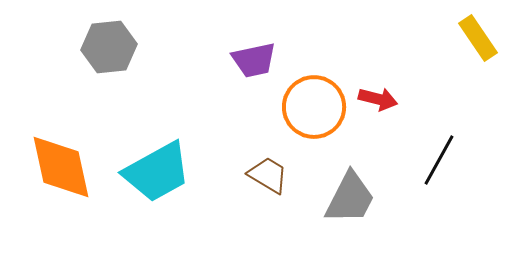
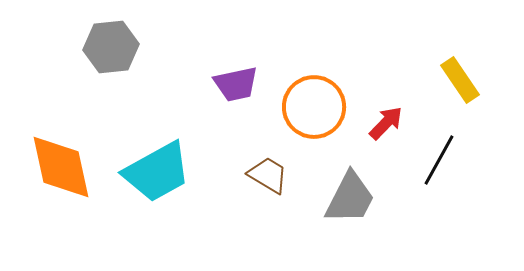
yellow rectangle: moved 18 px left, 42 px down
gray hexagon: moved 2 px right
purple trapezoid: moved 18 px left, 24 px down
red arrow: moved 8 px right, 24 px down; rotated 60 degrees counterclockwise
